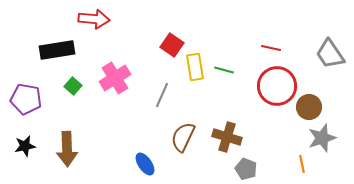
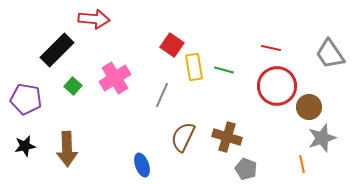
black rectangle: rotated 36 degrees counterclockwise
yellow rectangle: moved 1 px left
blue ellipse: moved 3 px left, 1 px down; rotated 15 degrees clockwise
